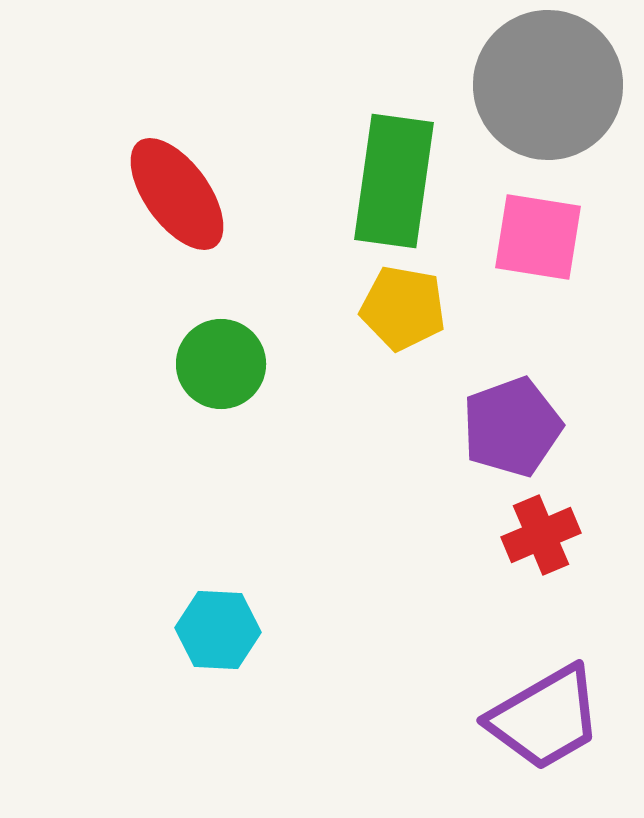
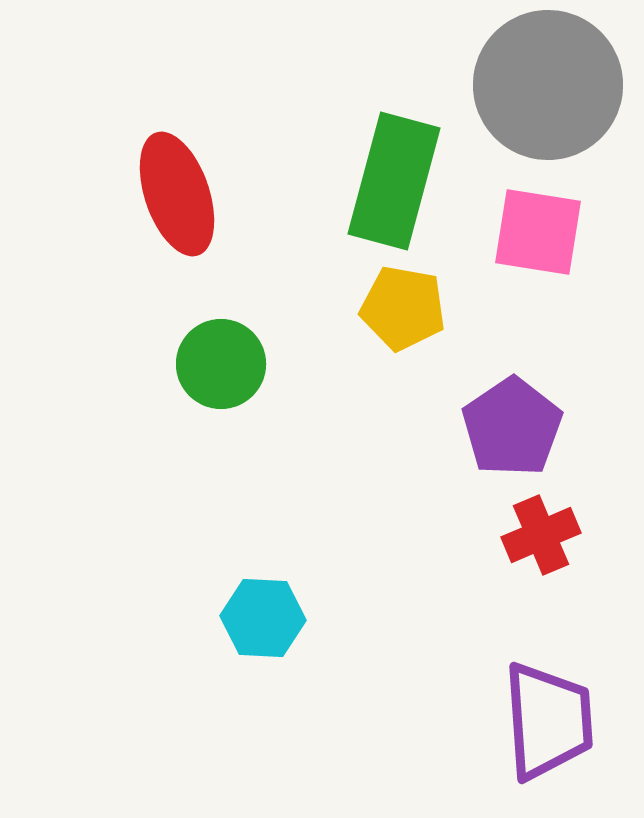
green rectangle: rotated 7 degrees clockwise
red ellipse: rotated 17 degrees clockwise
pink square: moved 5 px up
purple pentagon: rotated 14 degrees counterclockwise
cyan hexagon: moved 45 px right, 12 px up
purple trapezoid: moved 3 px right, 3 px down; rotated 64 degrees counterclockwise
